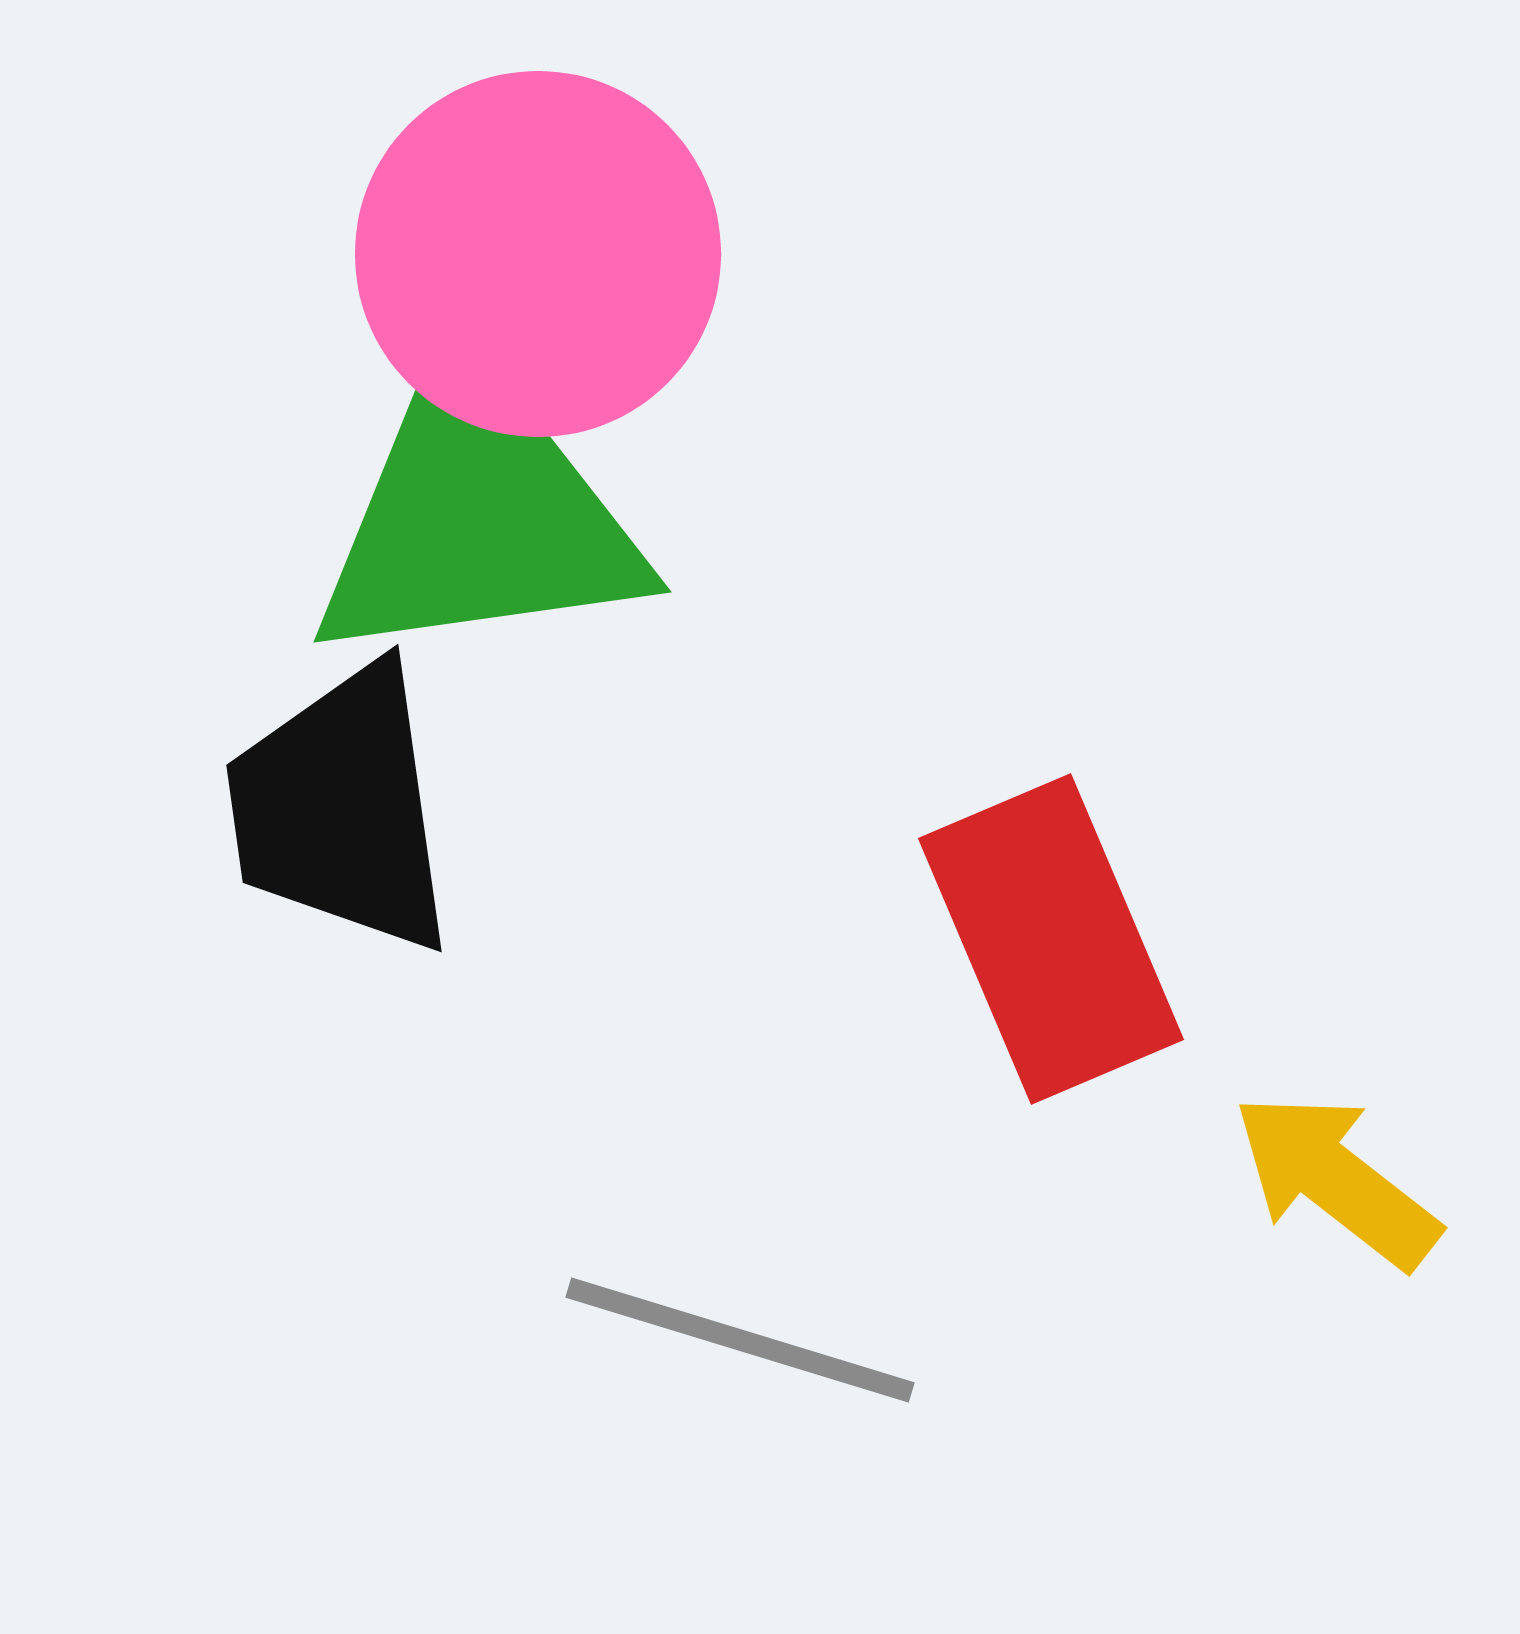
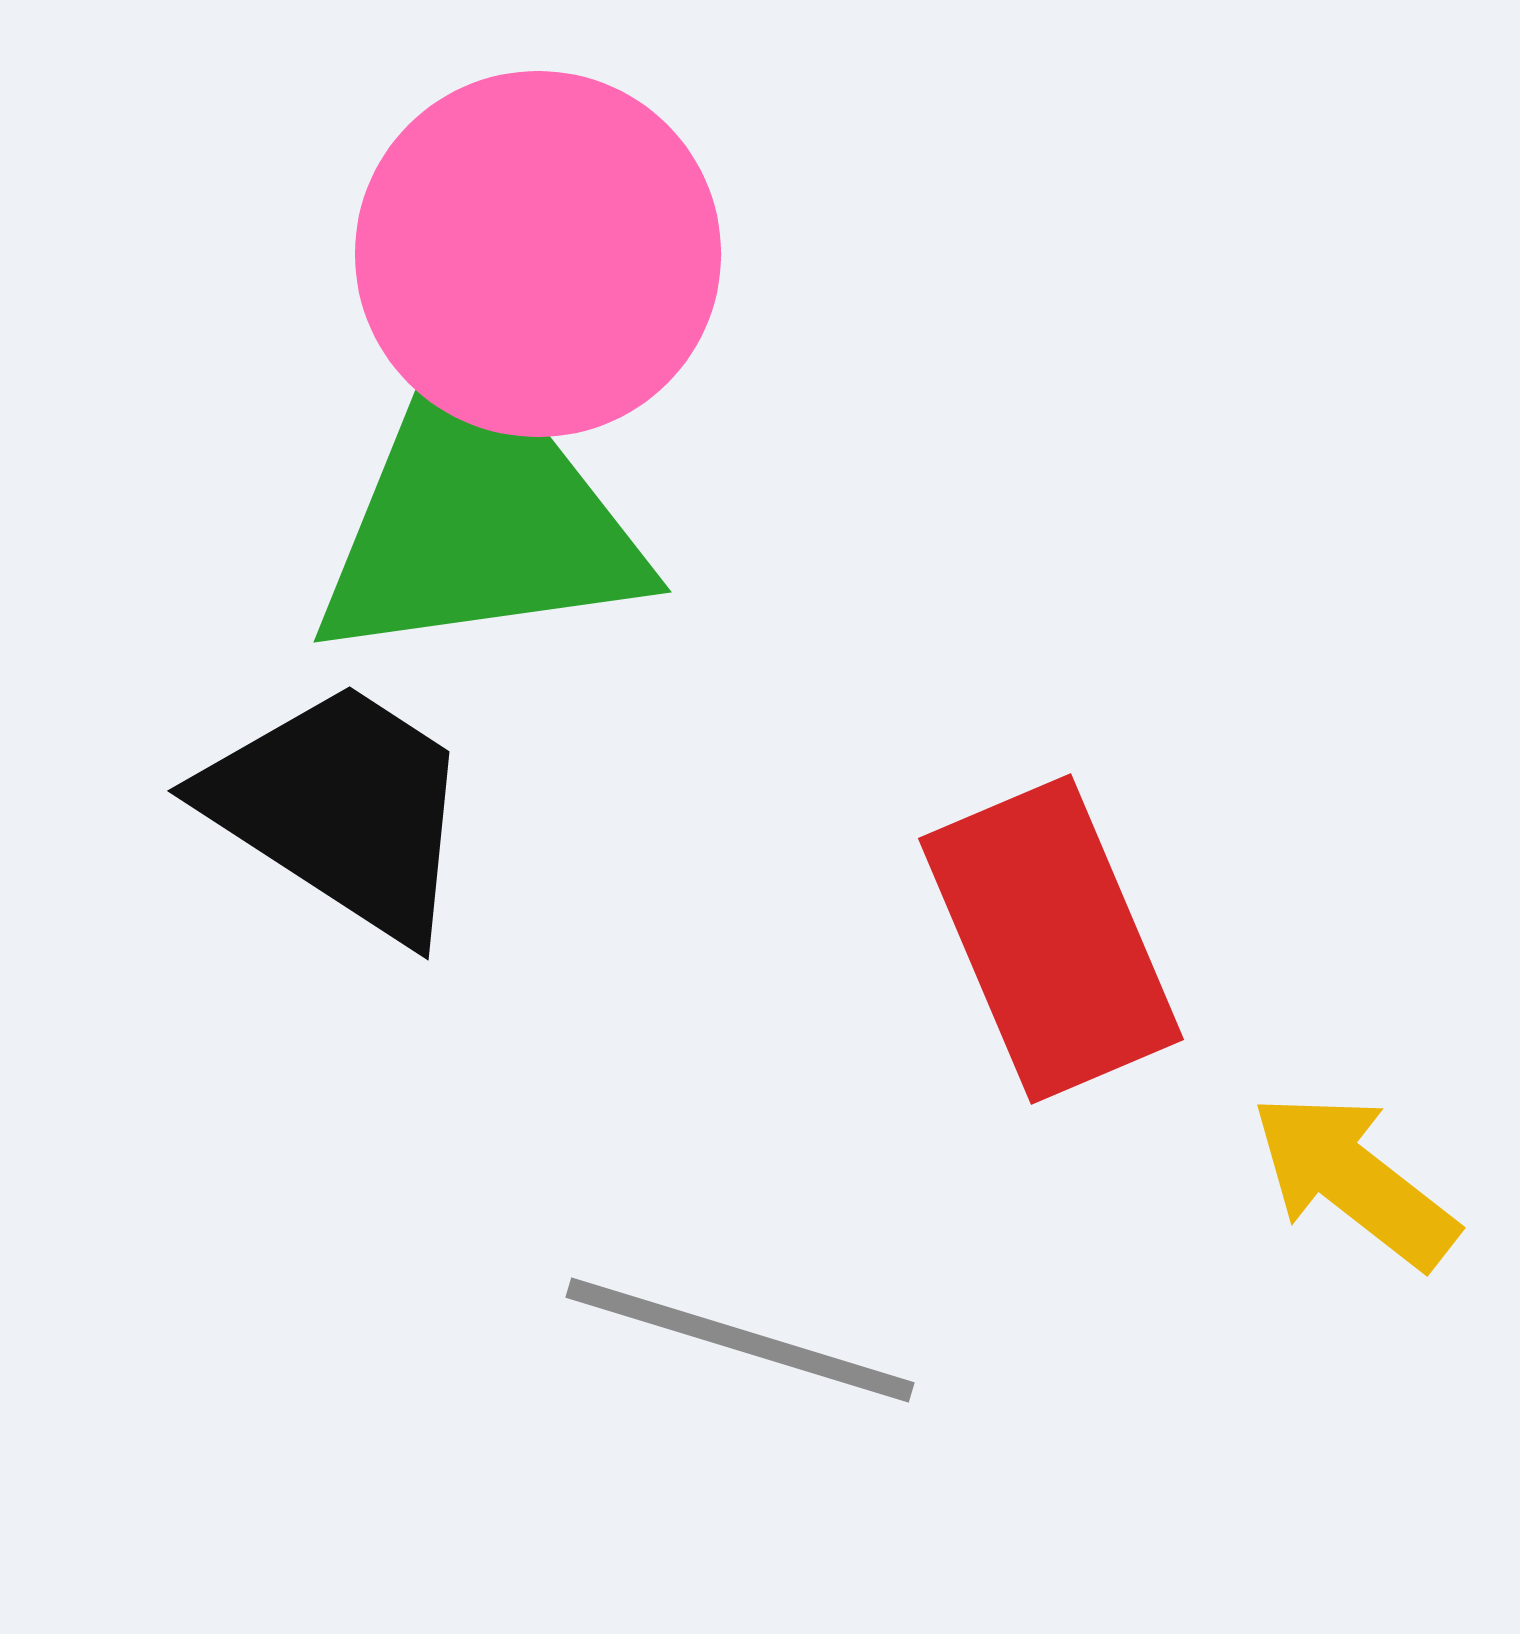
black trapezoid: rotated 131 degrees clockwise
yellow arrow: moved 18 px right
